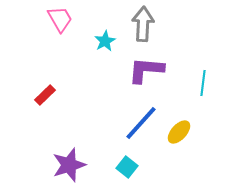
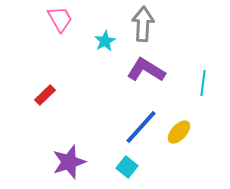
purple L-shape: rotated 27 degrees clockwise
blue line: moved 4 px down
purple star: moved 3 px up
